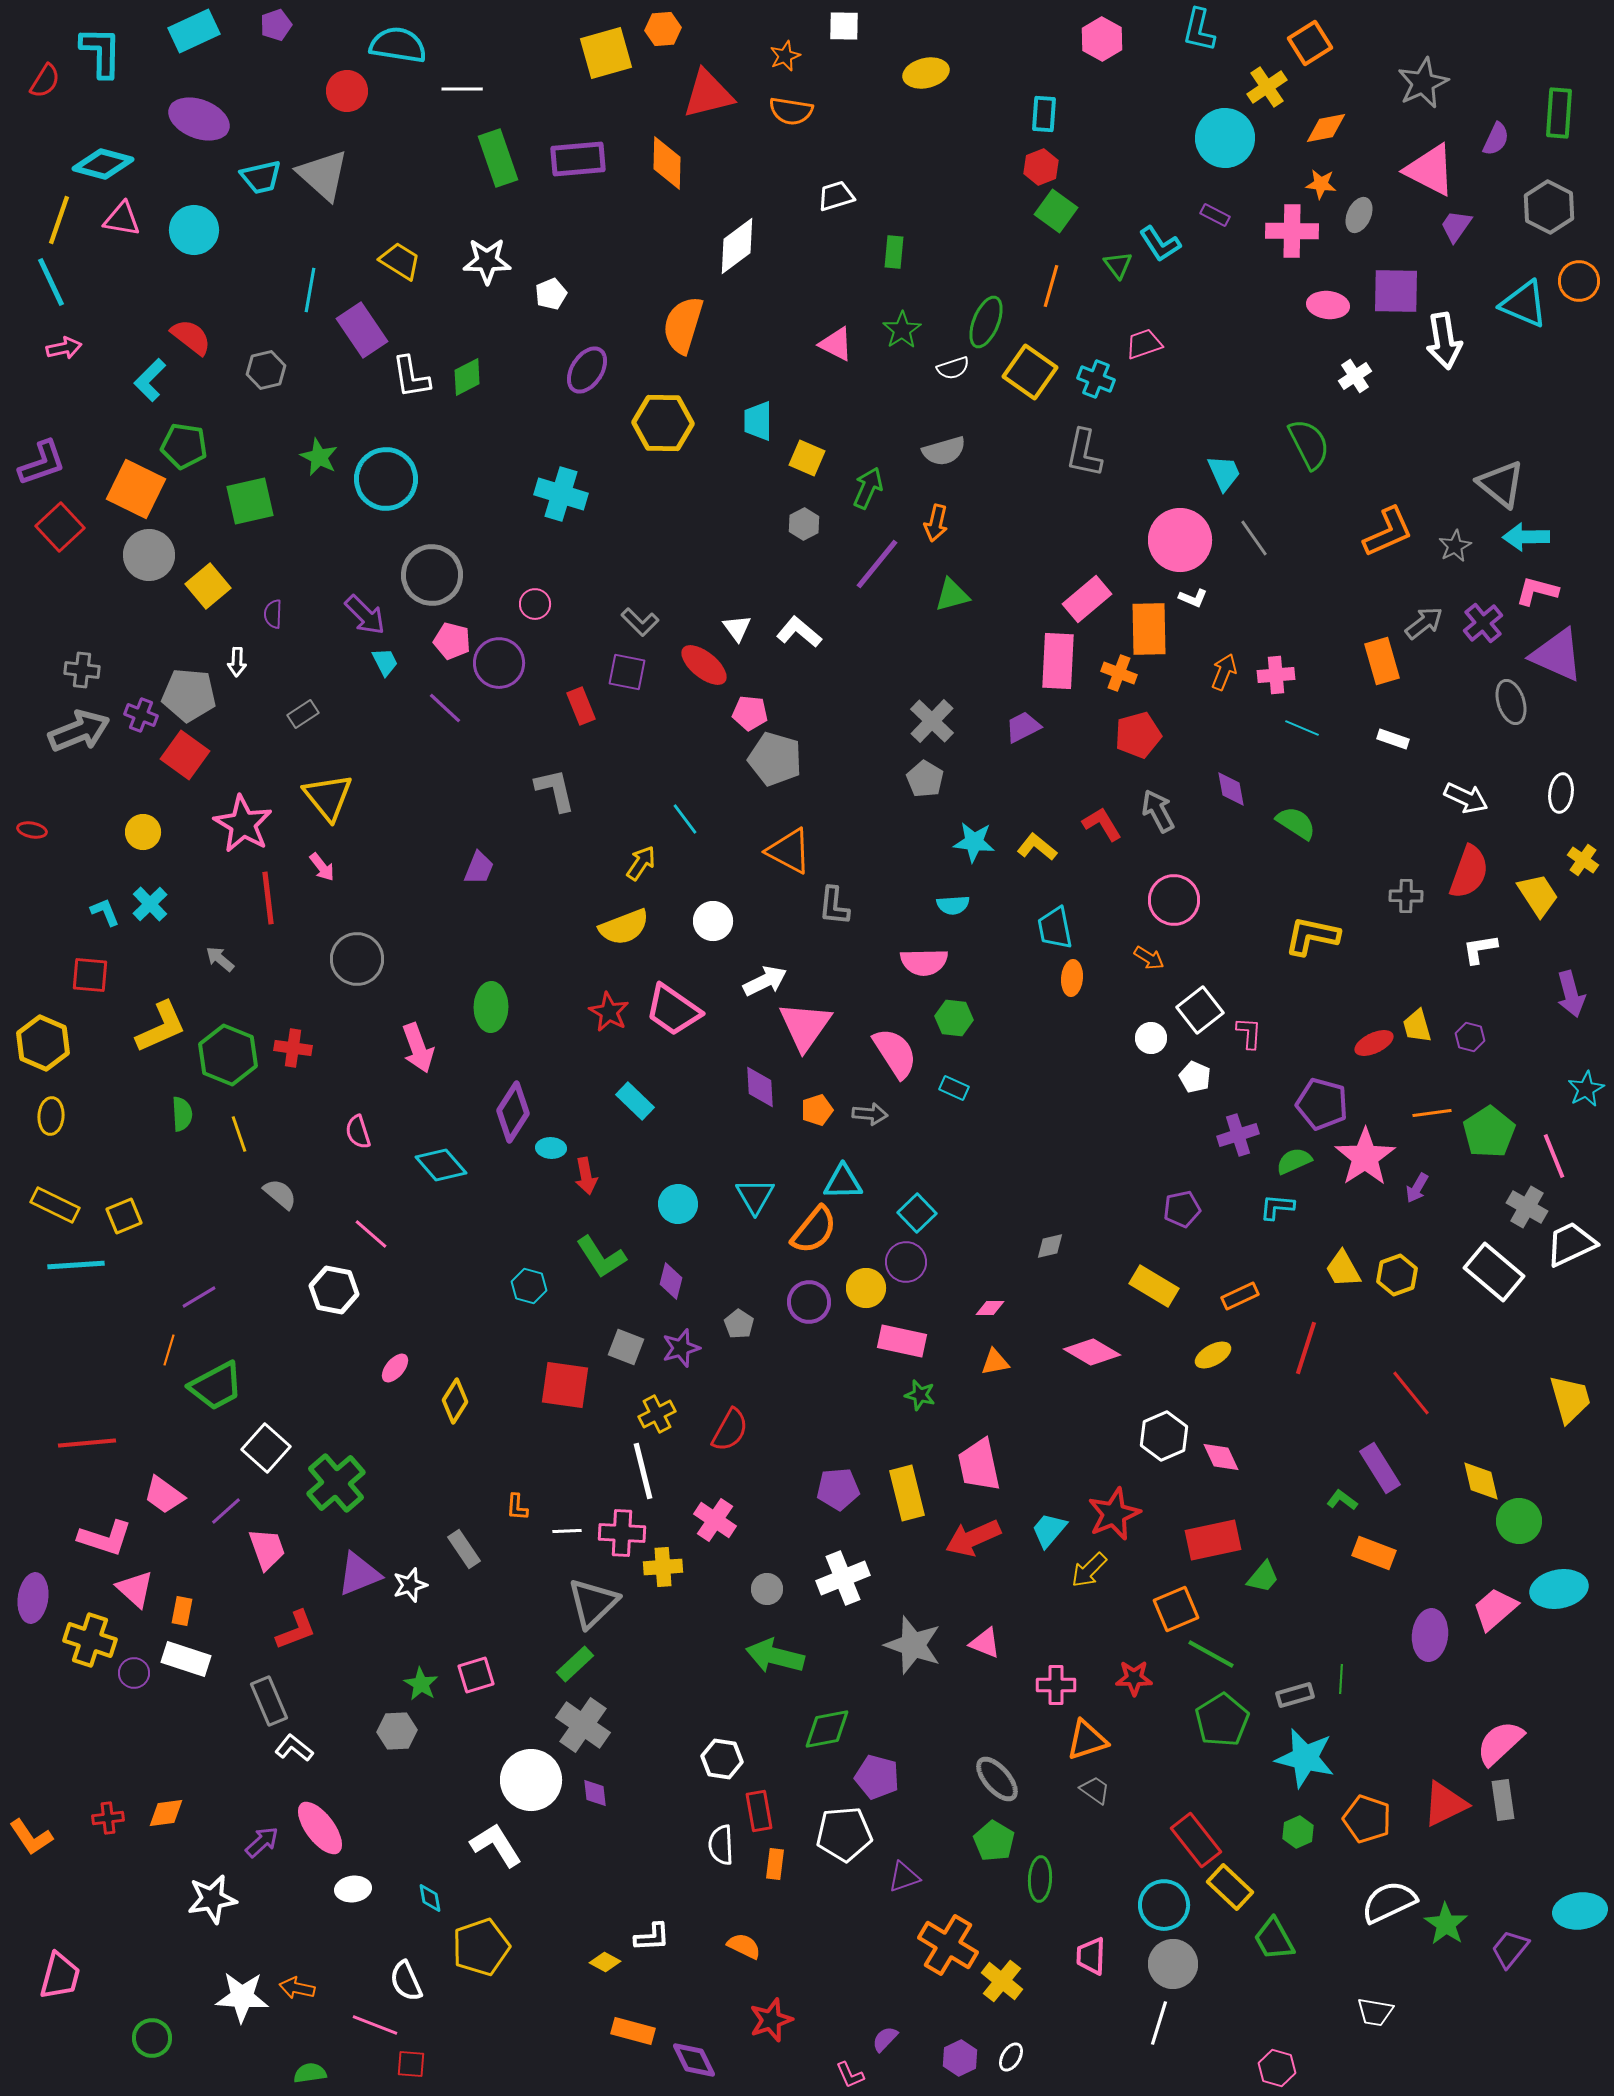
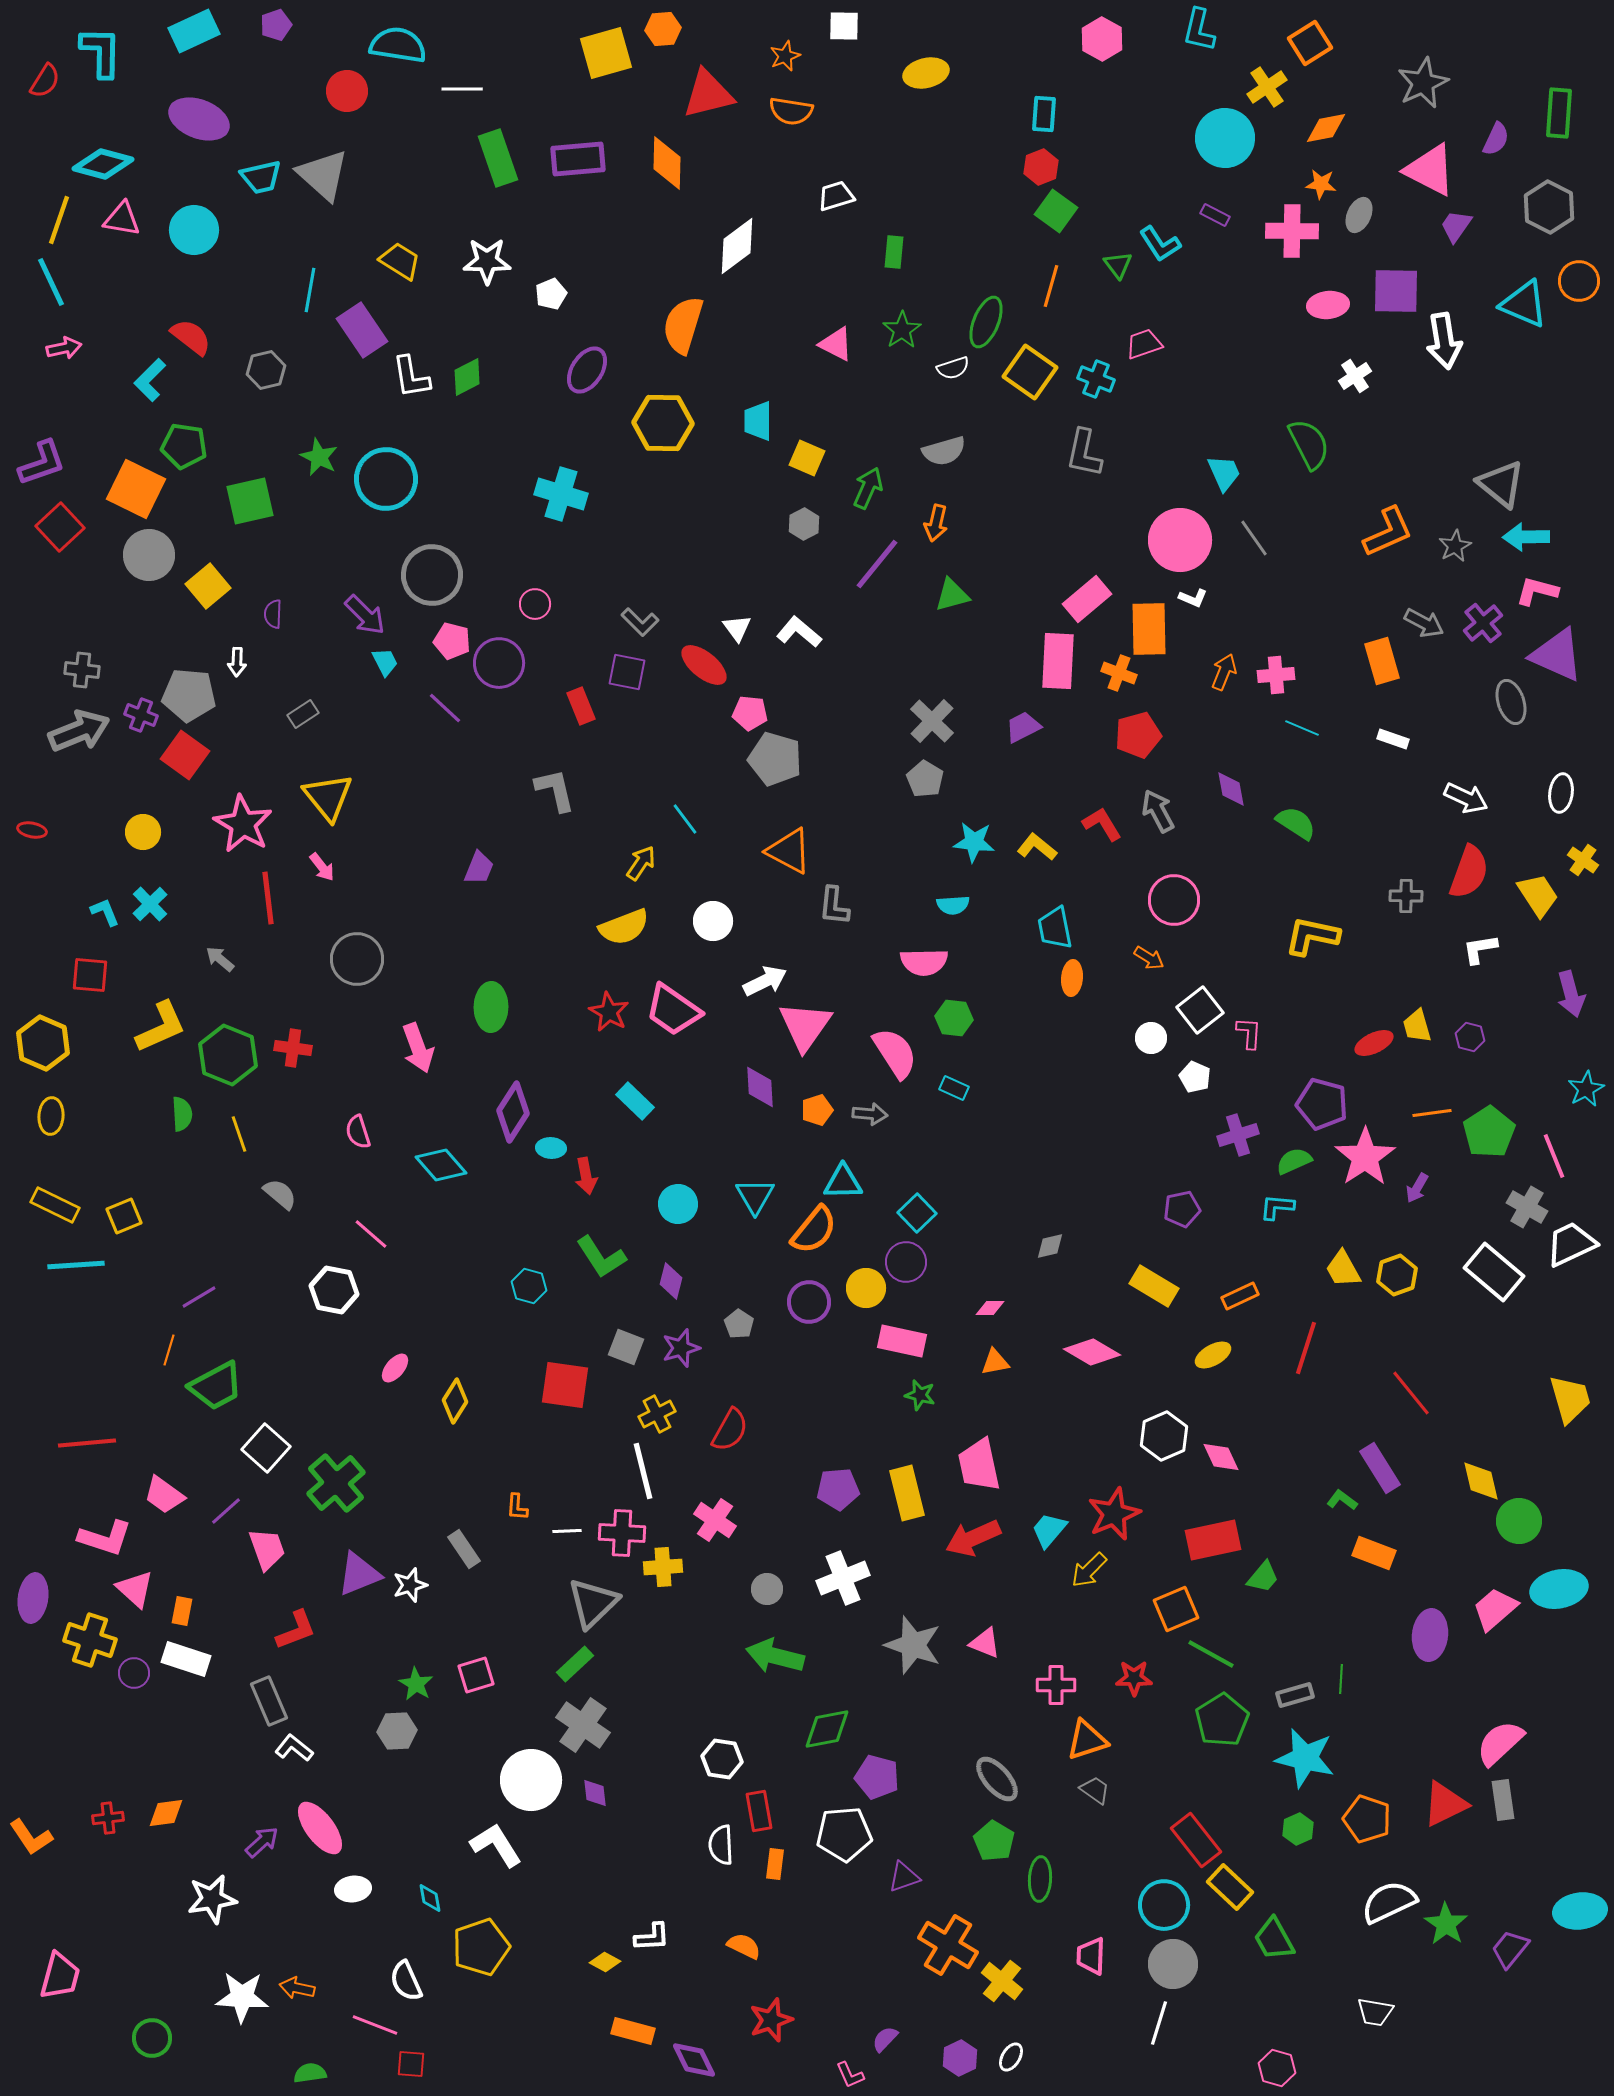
pink ellipse at (1328, 305): rotated 12 degrees counterclockwise
gray arrow at (1424, 623): rotated 66 degrees clockwise
green star at (421, 1684): moved 5 px left
green hexagon at (1298, 1832): moved 3 px up
